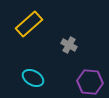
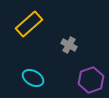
purple hexagon: moved 1 px right, 2 px up; rotated 25 degrees counterclockwise
